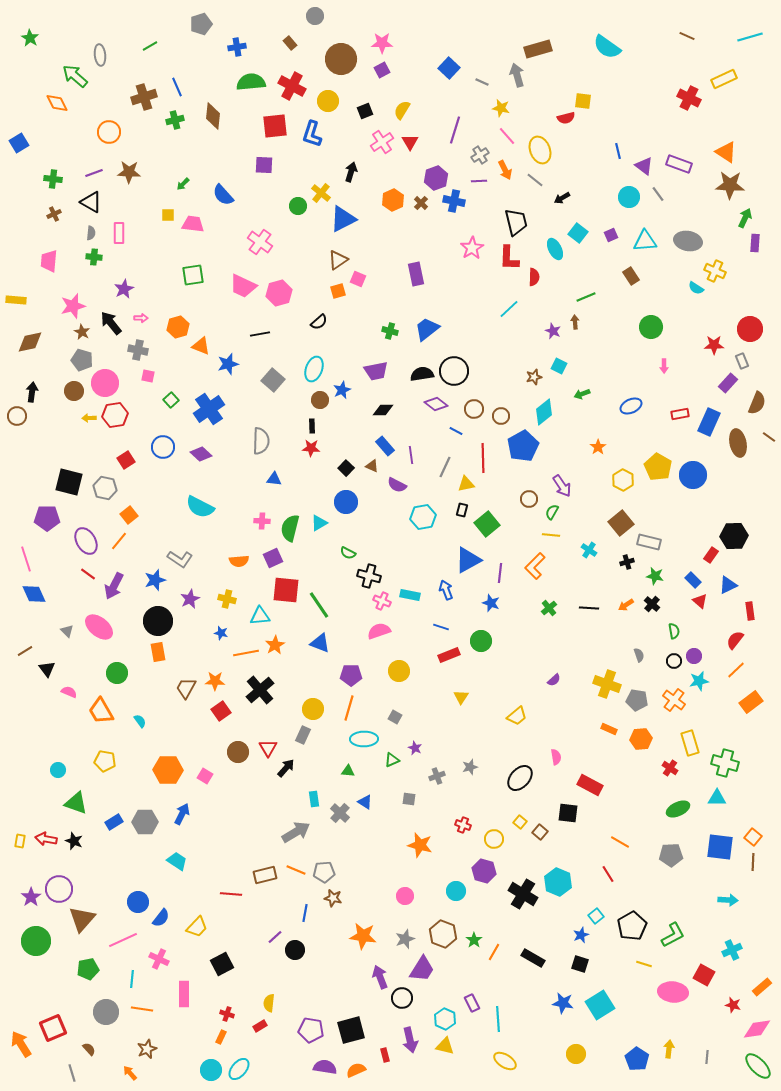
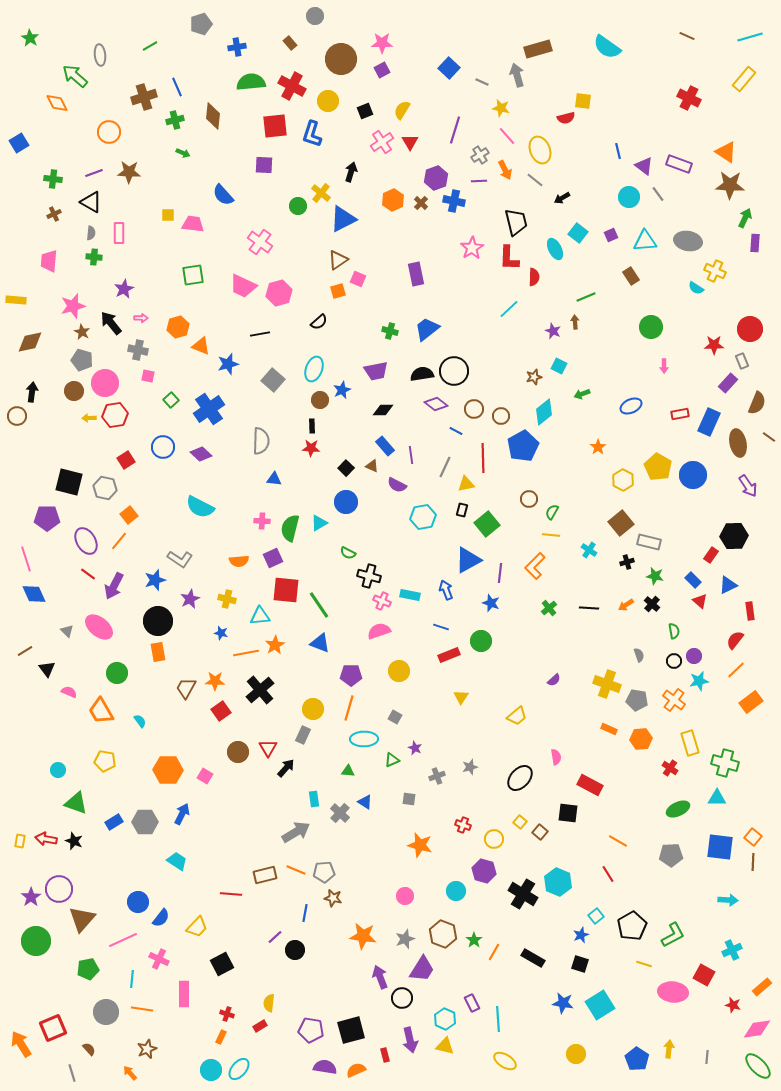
yellow rectangle at (724, 79): moved 20 px right; rotated 25 degrees counterclockwise
green arrow at (183, 184): moved 31 px up; rotated 112 degrees counterclockwise
purple arrow at (562, 486): moved 186 px right
orange line at (620, 842): moved 2 px left, 1 px up
